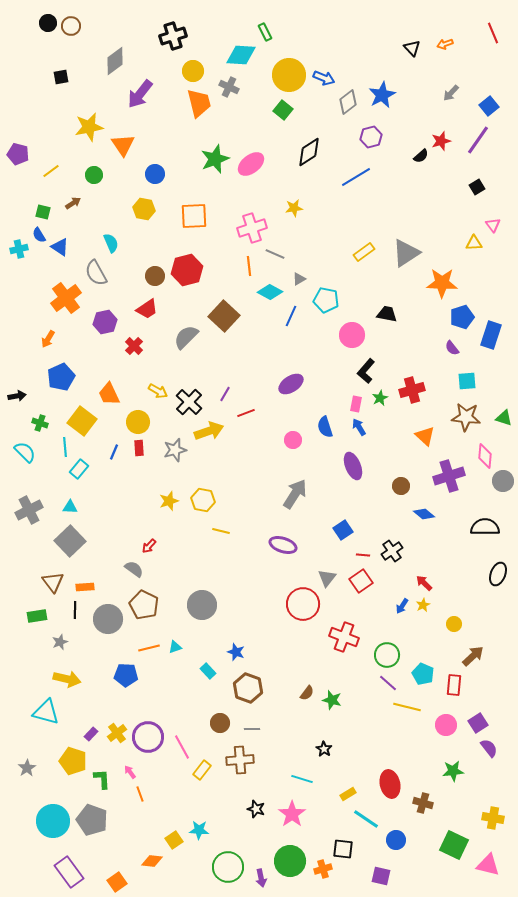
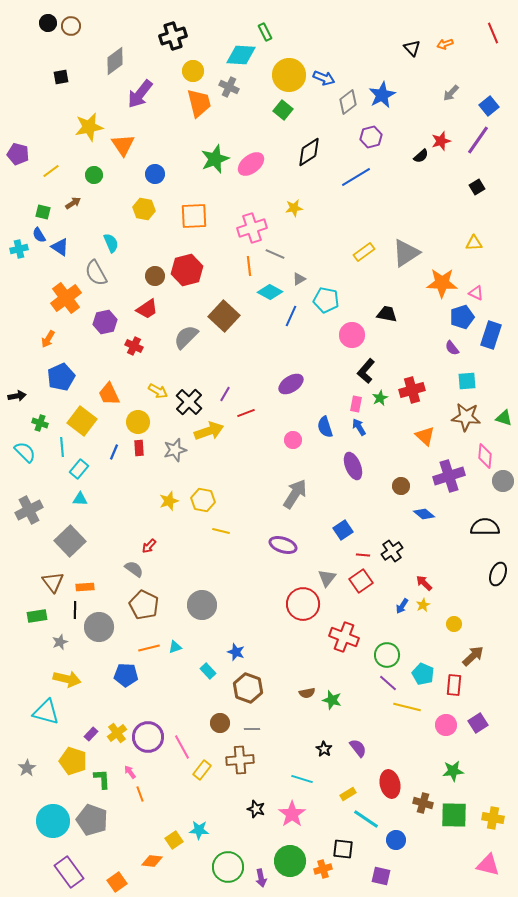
pink triangle at (493, 225): moved 17 px left, 68 px down; rotated 28 degrees counterclockwise
red cross at (134, 346): rotated 18 degrees counterclockwise
cyan line at (65, 447): moved 3 px left
cyan triangle at (70, 507): moved 10 px right, 8 px up
gray circle at (108, 619): moved 9 px left, 8 px down
brown semicircle at (307, 693): rotated 42 degrees clockwise
purple semicircle at (489, 748): moved 131 px left
green square at (454, 845): moved 30 px up; rotated 24 degrees counterclockwise
